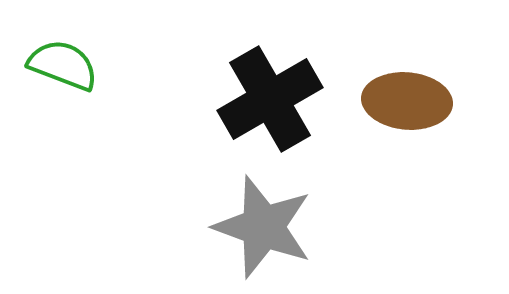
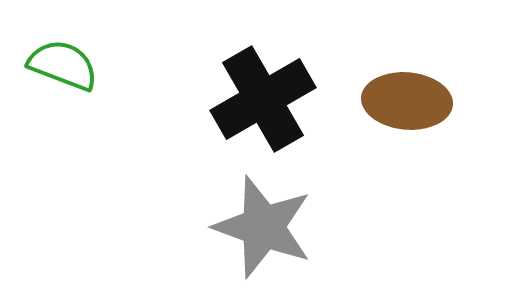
black cross: moved 7 px left
